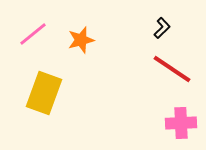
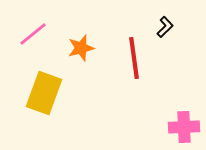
black L-shape: moved 3 px right, 1 px up
orange star: moved 8 px down
red line: moved 38 px left, 11 px up; rotated 48 degrees clockwise
pink cross: moved 3 px right, 4 px down
